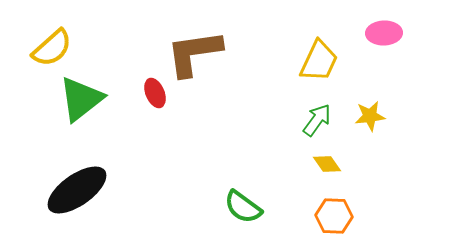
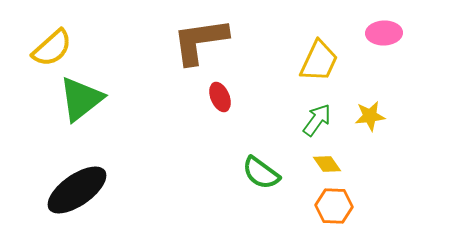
brown L-shape: moved 6 px right, 12 px up
red ellipse: moved 65 px right, 4 px down
green semicircle: moved 18 px right, 34 px up
orange hexagon: moved 10 px up
